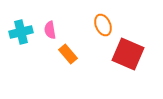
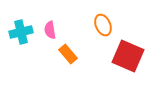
red square: moved 2 px down
